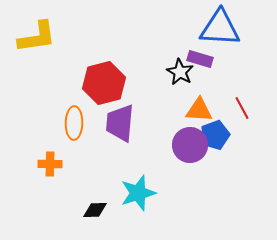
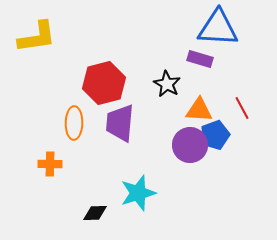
blue triangle: moved 2 px left
black star: moved 13 px left, 12 px down
black diamond: moved 3 px down
